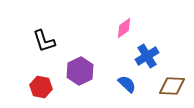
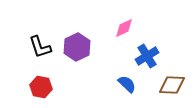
pink diamond: rotated 10 degrees clockwise
black L-shape: moved 4 px left, 6 px down
purple hexagon: moved 3 px left, 24 px up
brown diamond: moved 1 px up
